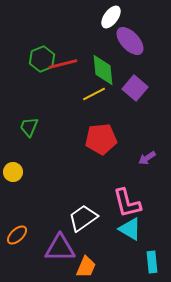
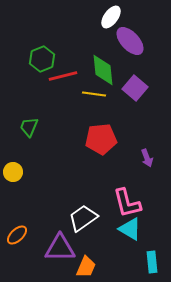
red line: moved 12 px down
yellow line: rotated 35 degrees clockwise
purple arrow: rotated 78 degrees counterclockwise
